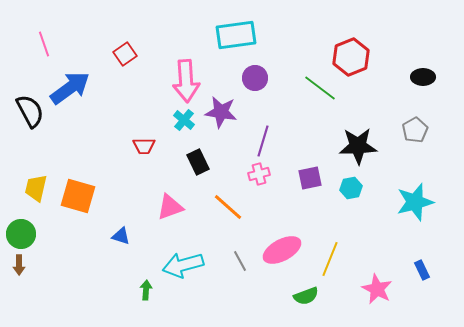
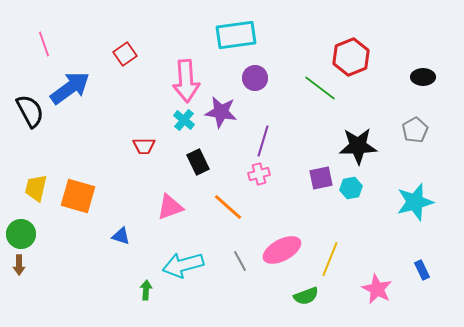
purple square: moved 11 px right
